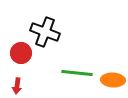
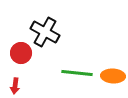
black cross: rotated 8 degrees clockwise
orange ellipse: moved 4 px up
red arrow: moved 2 px left
